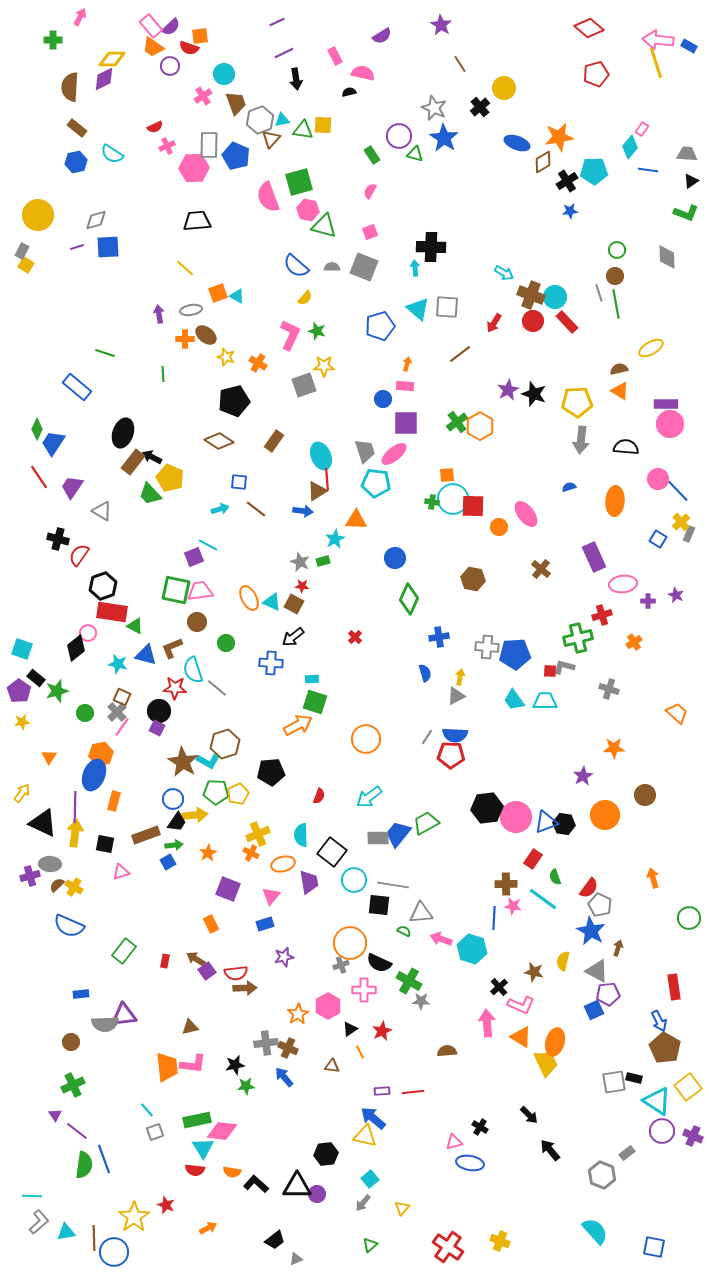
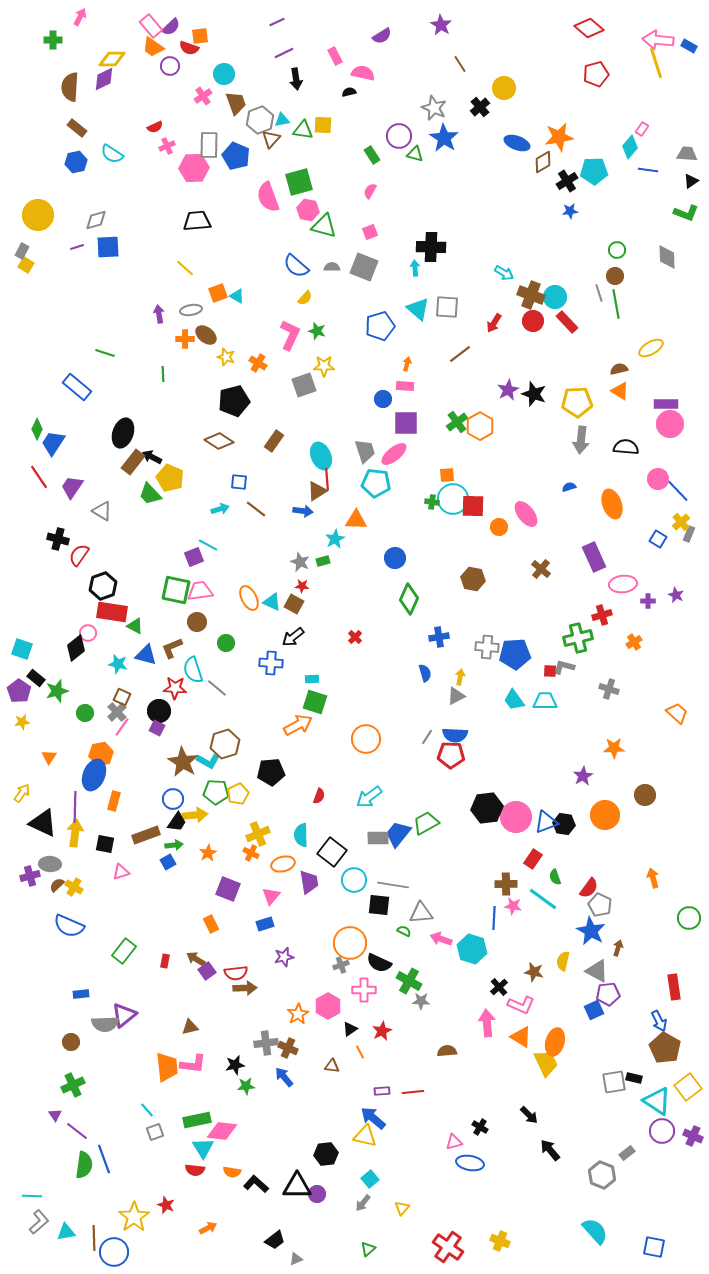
orange ellipse at (615, 501): moved 3 px left, 3 px down; rotated 24 degrees counterclockwise
purple triangle at (124, 1015): rotated 32 degrees counterclockwise
green triangle at (370, 1245): moved 2 px left, 4 px down
